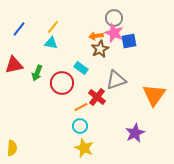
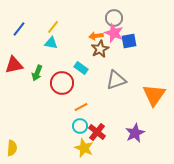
red cross: moved 35 px down
